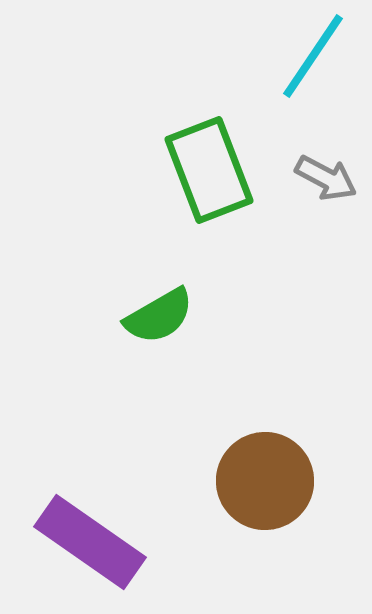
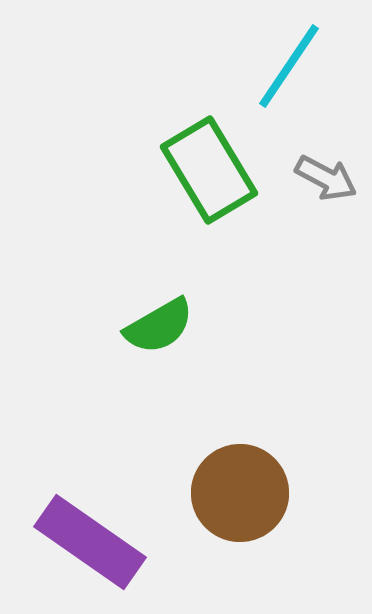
cyan line: moved 24 px left, 10 px down
green rectangle: rotated 10 degrees counterclockwise
green semicircle: moved 10 px down
brown circle: moved 25 px left, 12 px down
